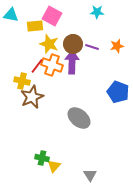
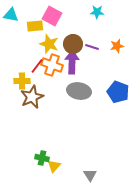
yellow cross: rotated 14 degrees counterclockwise
gray ellipse: moved 27 px up; rotated 30 degrees counterclockwise
